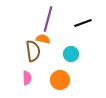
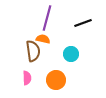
purple line: moved 1 px left, 1 px up
orange circle: moved 4 px left
